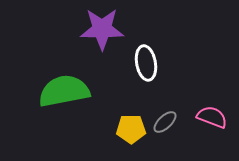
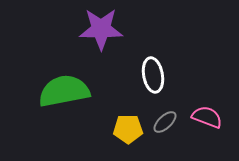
purple star: moved 1 px left
white ellipse: moved 7 px right, 12 px down
pink semicircle: moved 5 px left
yellow pentagon: moved 3 px left
